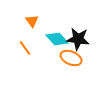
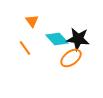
orange ellipse: rotated 60 degrees counterclockwise
